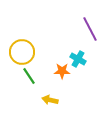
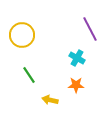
yellow circle: moved 17 px up
cyan cross: moved 1 px left, 1 px up
orange star: moved 14 px right, 14 px down
green line: moved 1 px up
